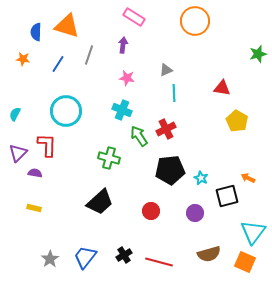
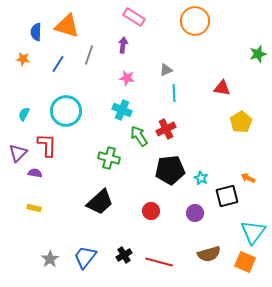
cyan semicircle: moved 9 px right
yellow pentagon: moved 4 px right, 1 px down; rotated 10 degrees clockwise
